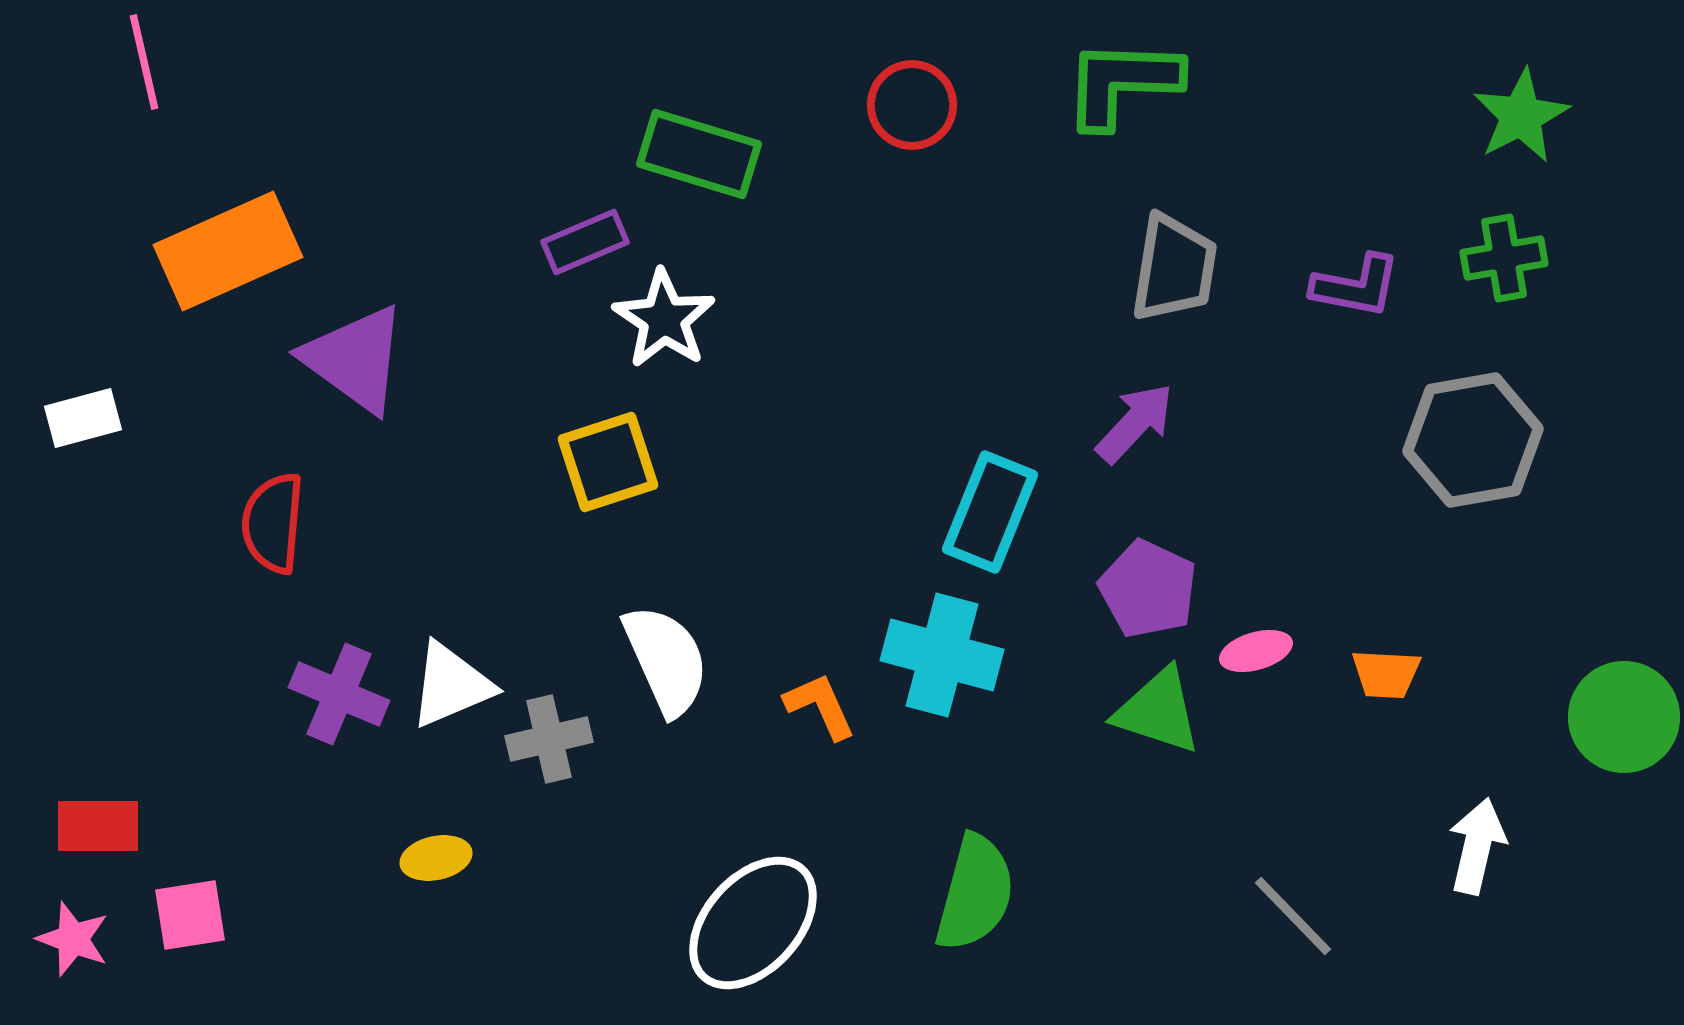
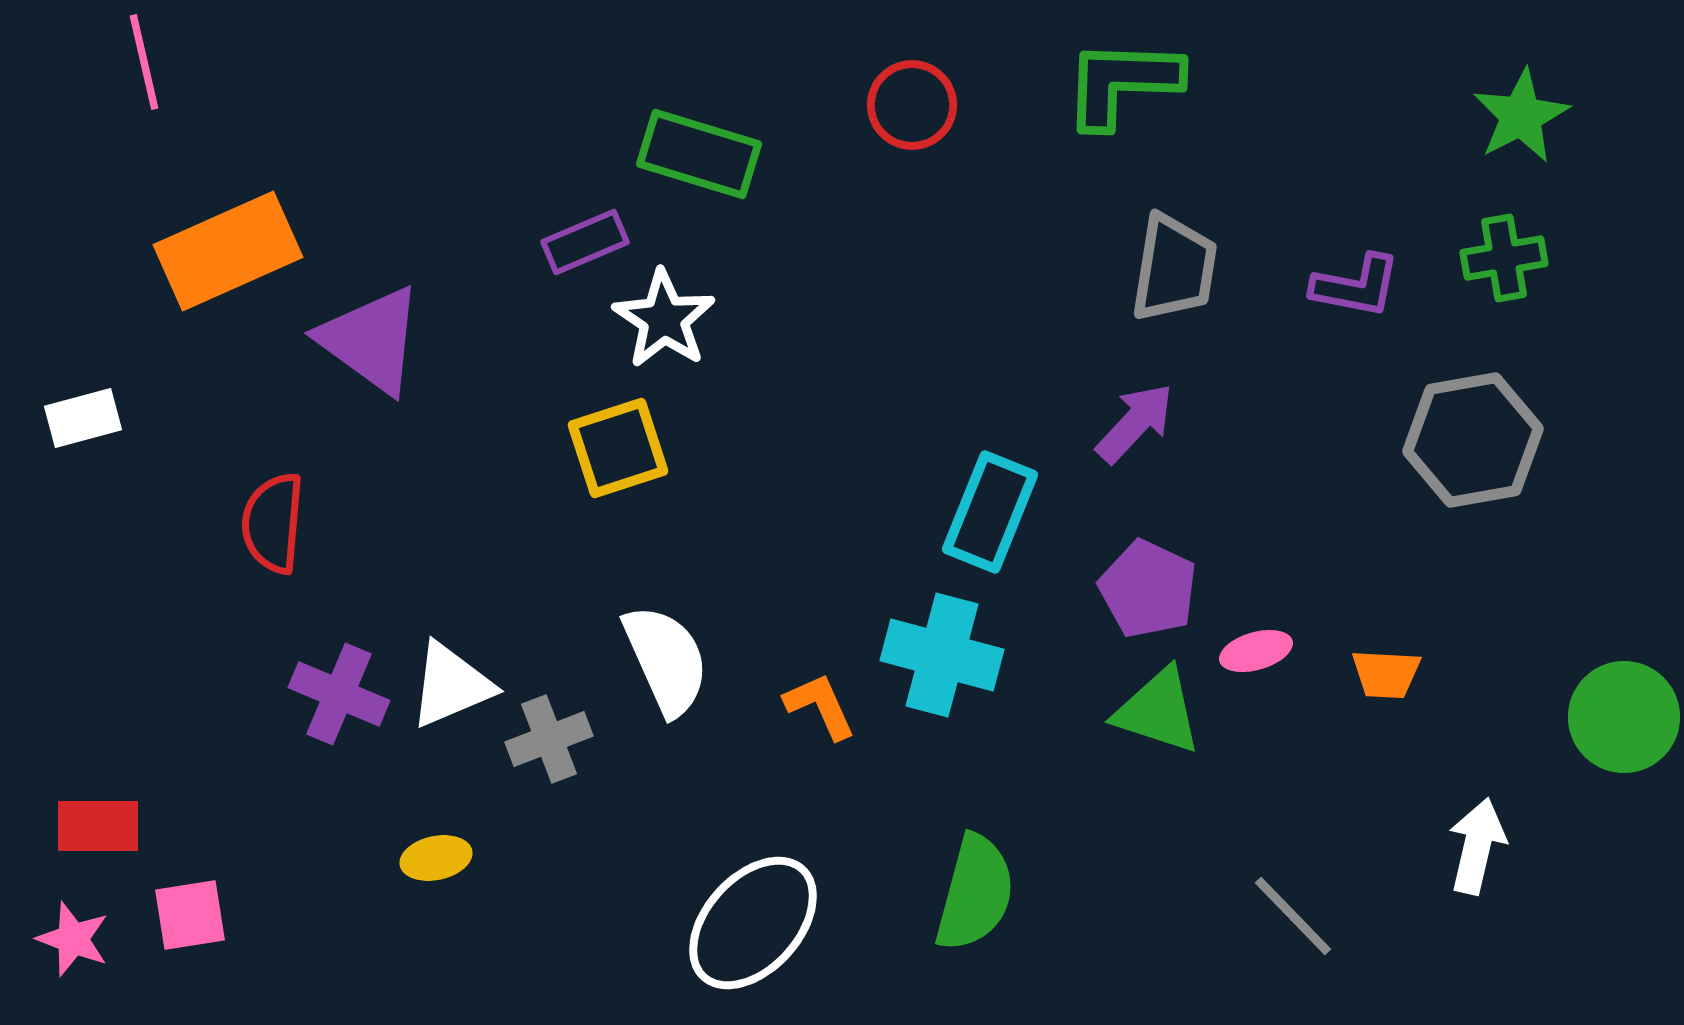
purple triangle: moved 16 px right, 19 px up
yellow square: moved 10 px right, 14 px up
gray cross: rotated 8 degrees counterclockwise
